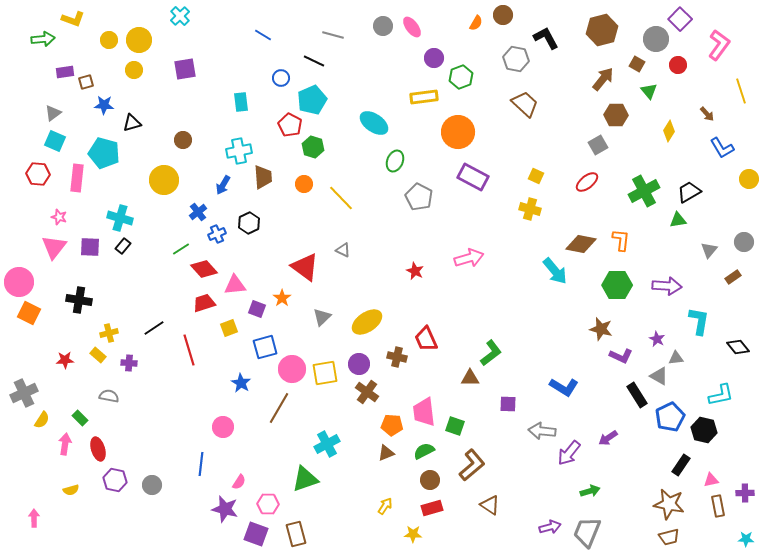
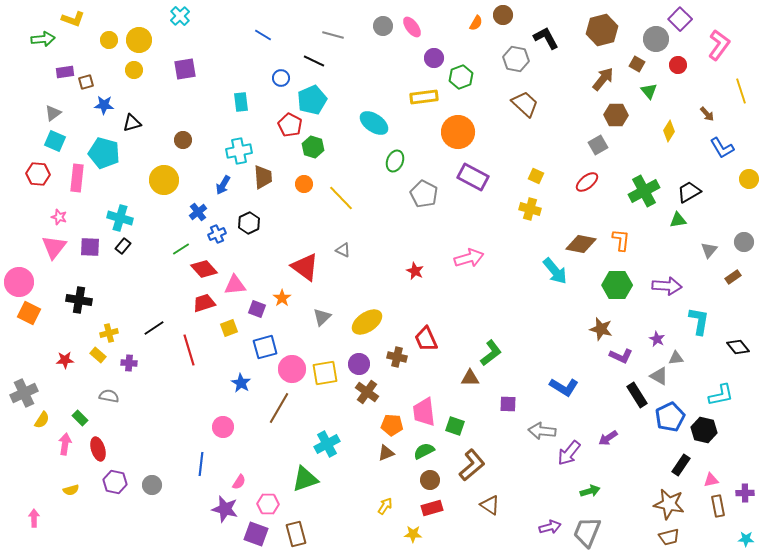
gray pentagon at (419, 197): moved 5 px right, 3 px up
purple hexagon at (115, 480): moved 2 px down
